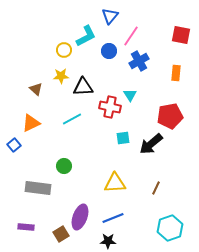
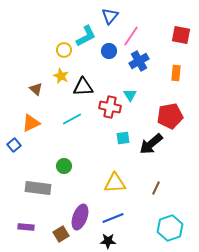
yellow star: rotated 28 degrees clockwise
